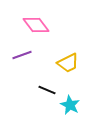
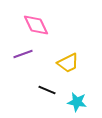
pink diamond: rotated 12 degrees clockwise
purple line: moved 1 px right, 1 px up
cyan star: moved 7 px right, 3 px up; rotated 18 degrees counterclockwise
